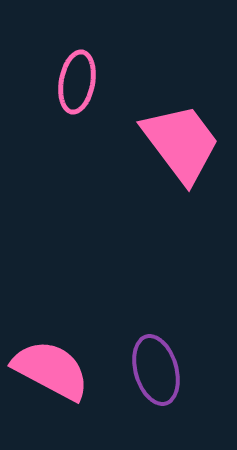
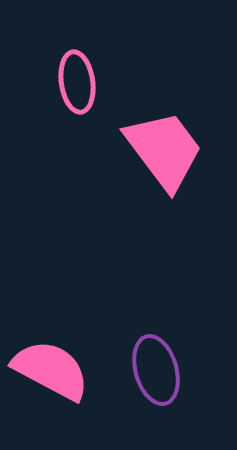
pink ellipse: rotated 18 degrees counterclockwise
pink trapezoid: moved 17 px left, 7 px down
